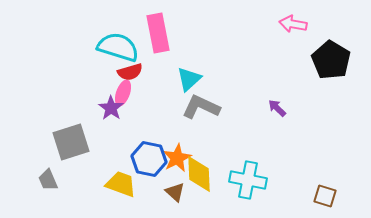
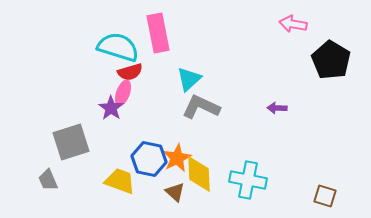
purple arrow: rotated 42 degrees counterclockwise
yellow trapezoid: moved 1 px left, 3 px up
